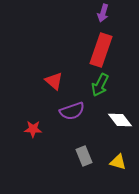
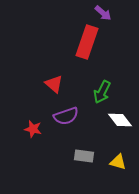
purple arrow: rotated 66 degrees counterclockwise
red rectangle: moved 14 px left, 8 px up
red triangle: moved 3 px down
green arrow: moved 2 px right, 7 px down
purple semicircle: moved 6 px left, 5 px down
red star: rotated 12 degrees clockwise
gray rectangle: rotated 60 degrees counterclockwise
